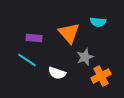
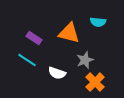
orange triangle: rotated 35 degrees counterclockwise
purple rectangle: rotated 28 degrees clockwise
gray star: moved 3 px down
orange cross: moved 6 px left, 6 px down; rotated 18 degrees counterclockwise
